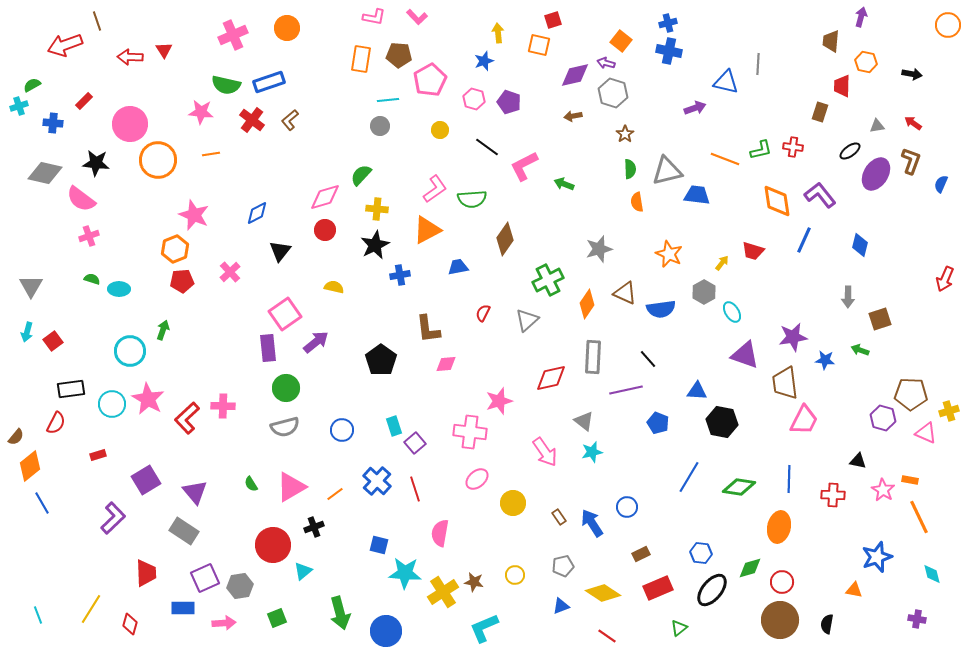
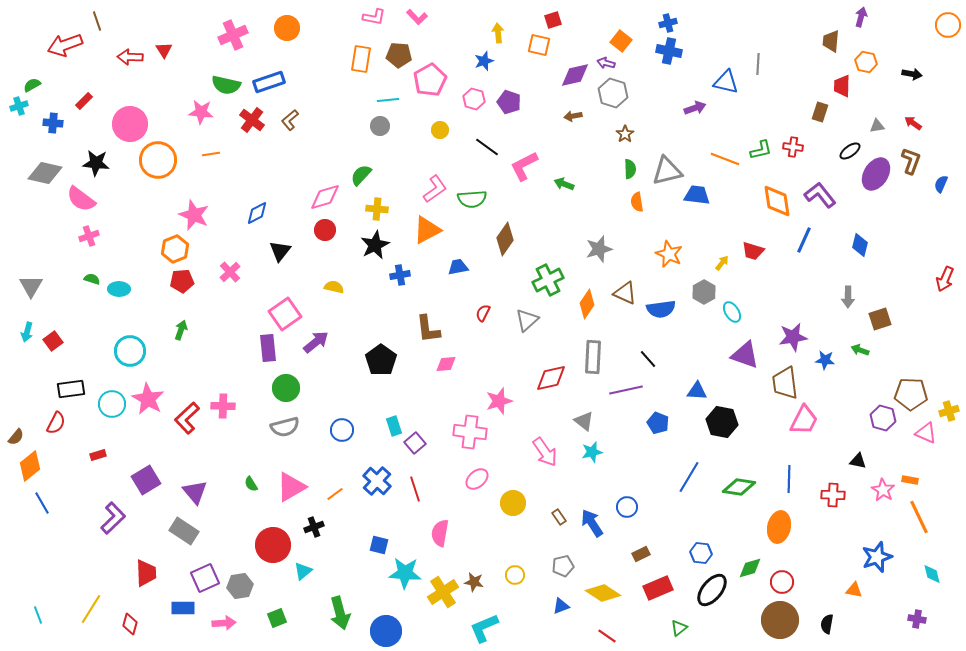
green arrow at (163, 330): moved 18 px right
